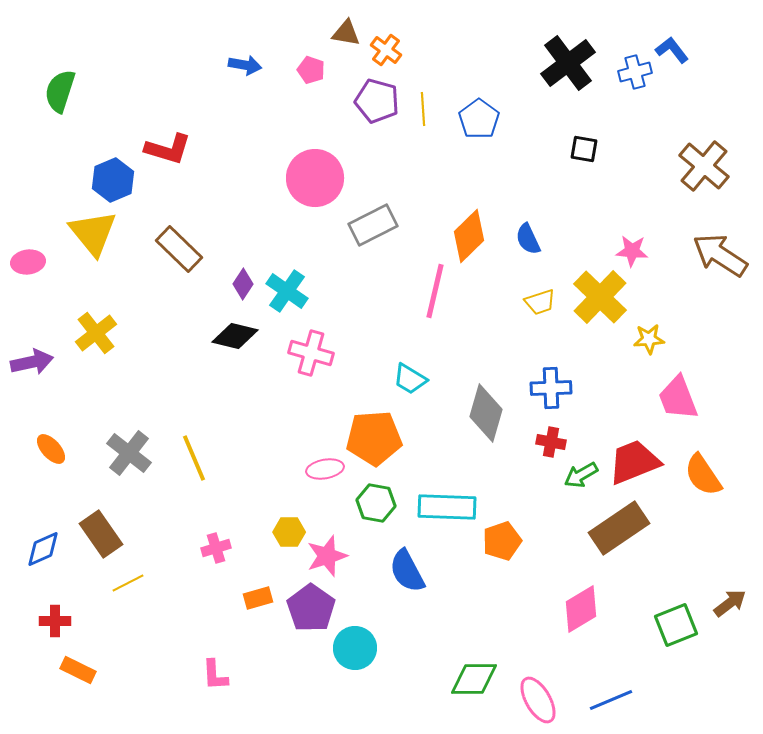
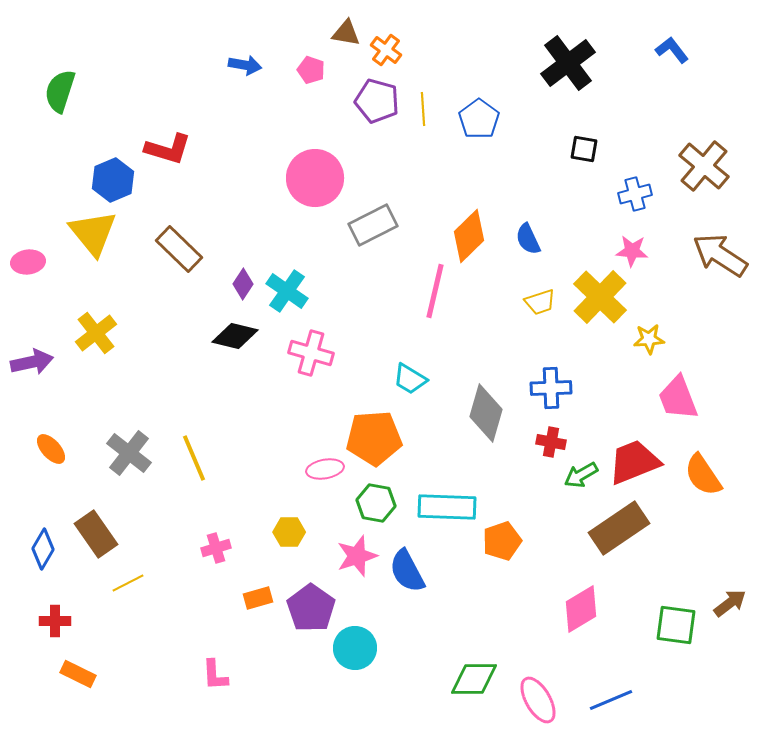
blue cross at (635, 72): moved 122 px down
brown rectangle at (101, 534): moved 5 px left
blue diamond at (43, 549): rotated 36 degrees counterclockwise
pink star at (327, 556): moved 30 px right
green square at (676, 625): rotated 30 degrees clockwise
orange rectangle at (78, 670): moved 4 px down
